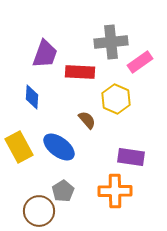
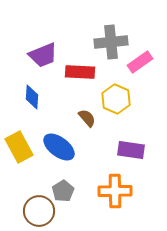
purple trapezoid: moved 2 px left, 1 px down; rotated 48 degrees clockwise
brown semicircle: moved 2 px up
purple rectangle: moved 7 px up
